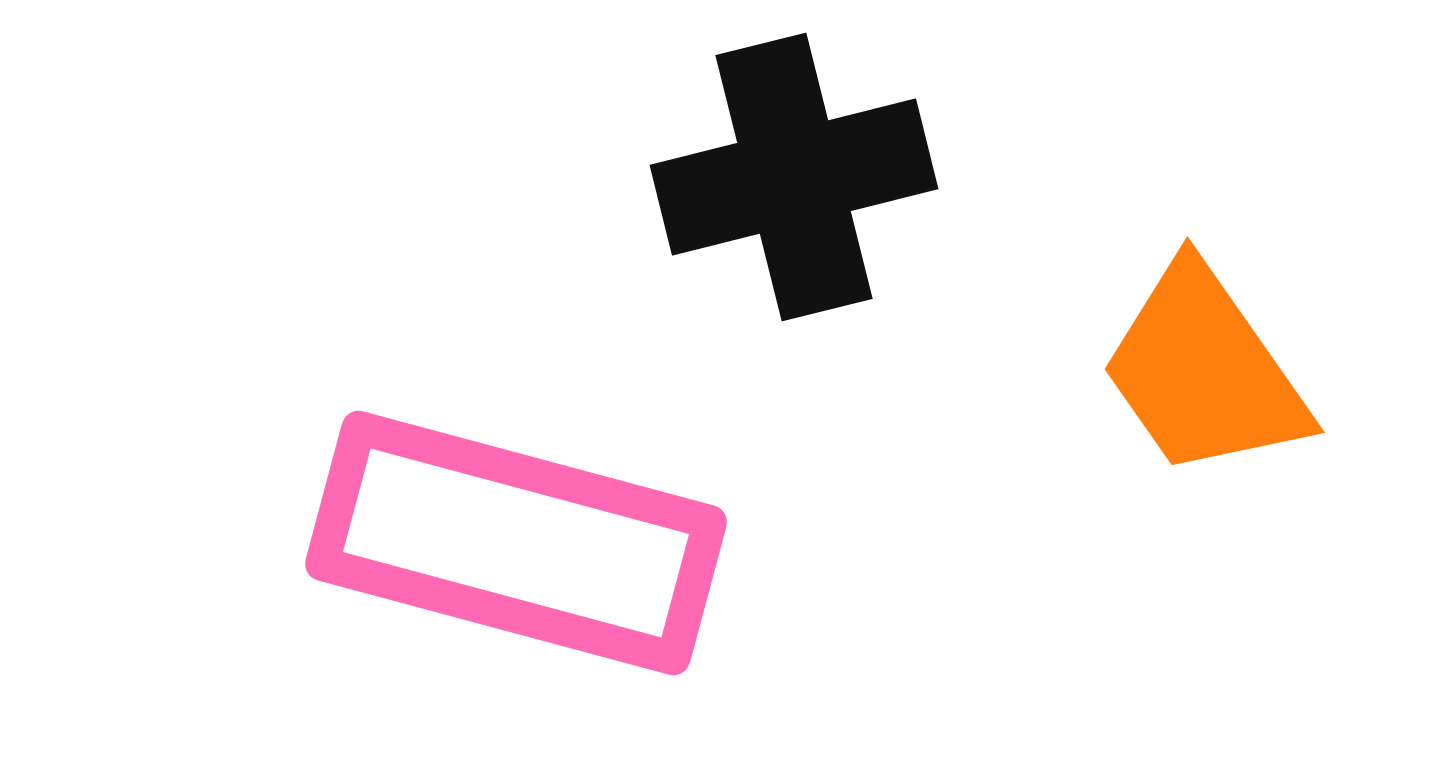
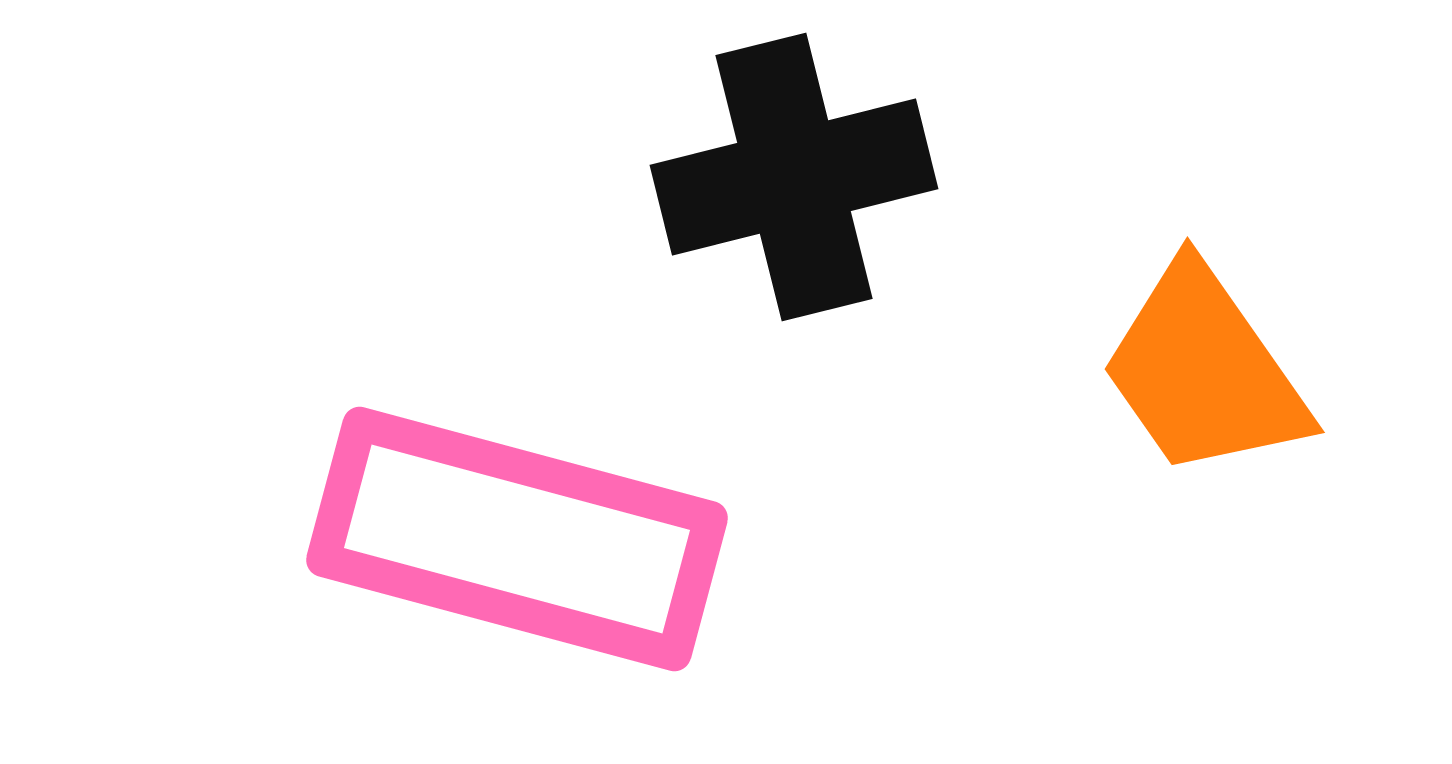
pink rectangle: moved 1 px right, 4 px up
